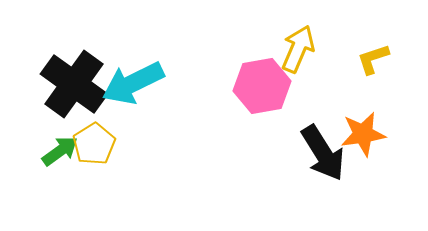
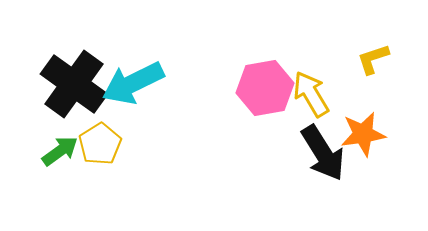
yellow arrow: moved 13 px right, 45 px down; rotated 54 degrees counterclockwise
pink hexagon: moved 3 px right, 2 px down
yellow pentagon: moved 6 px right
